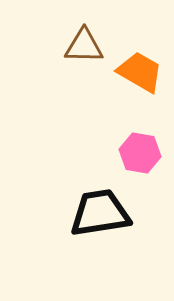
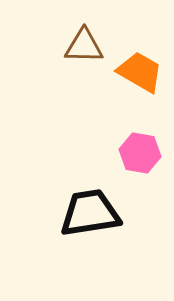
black trapezoid: moved 10 px left
